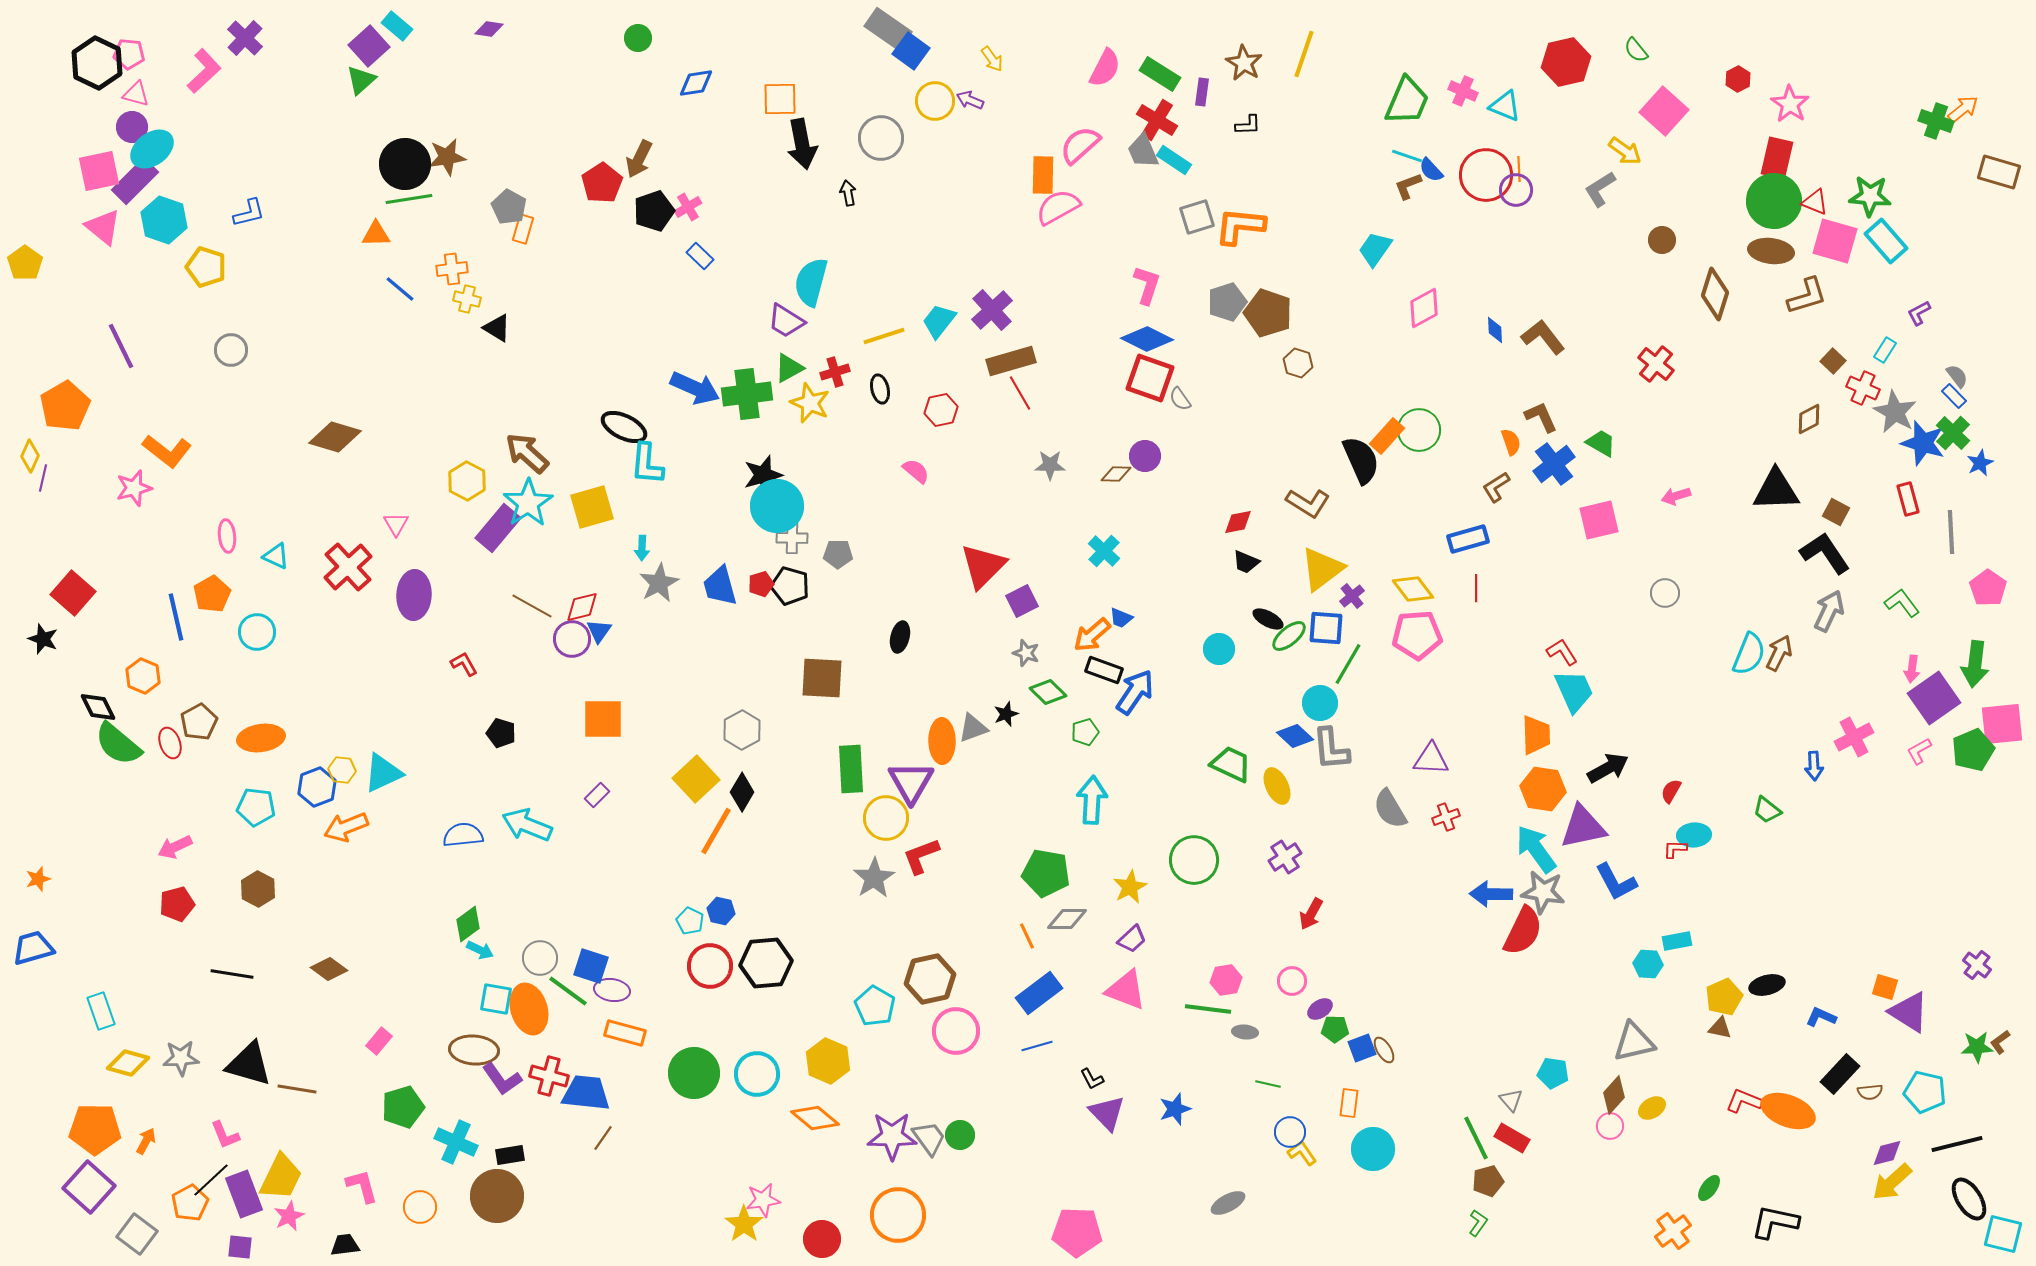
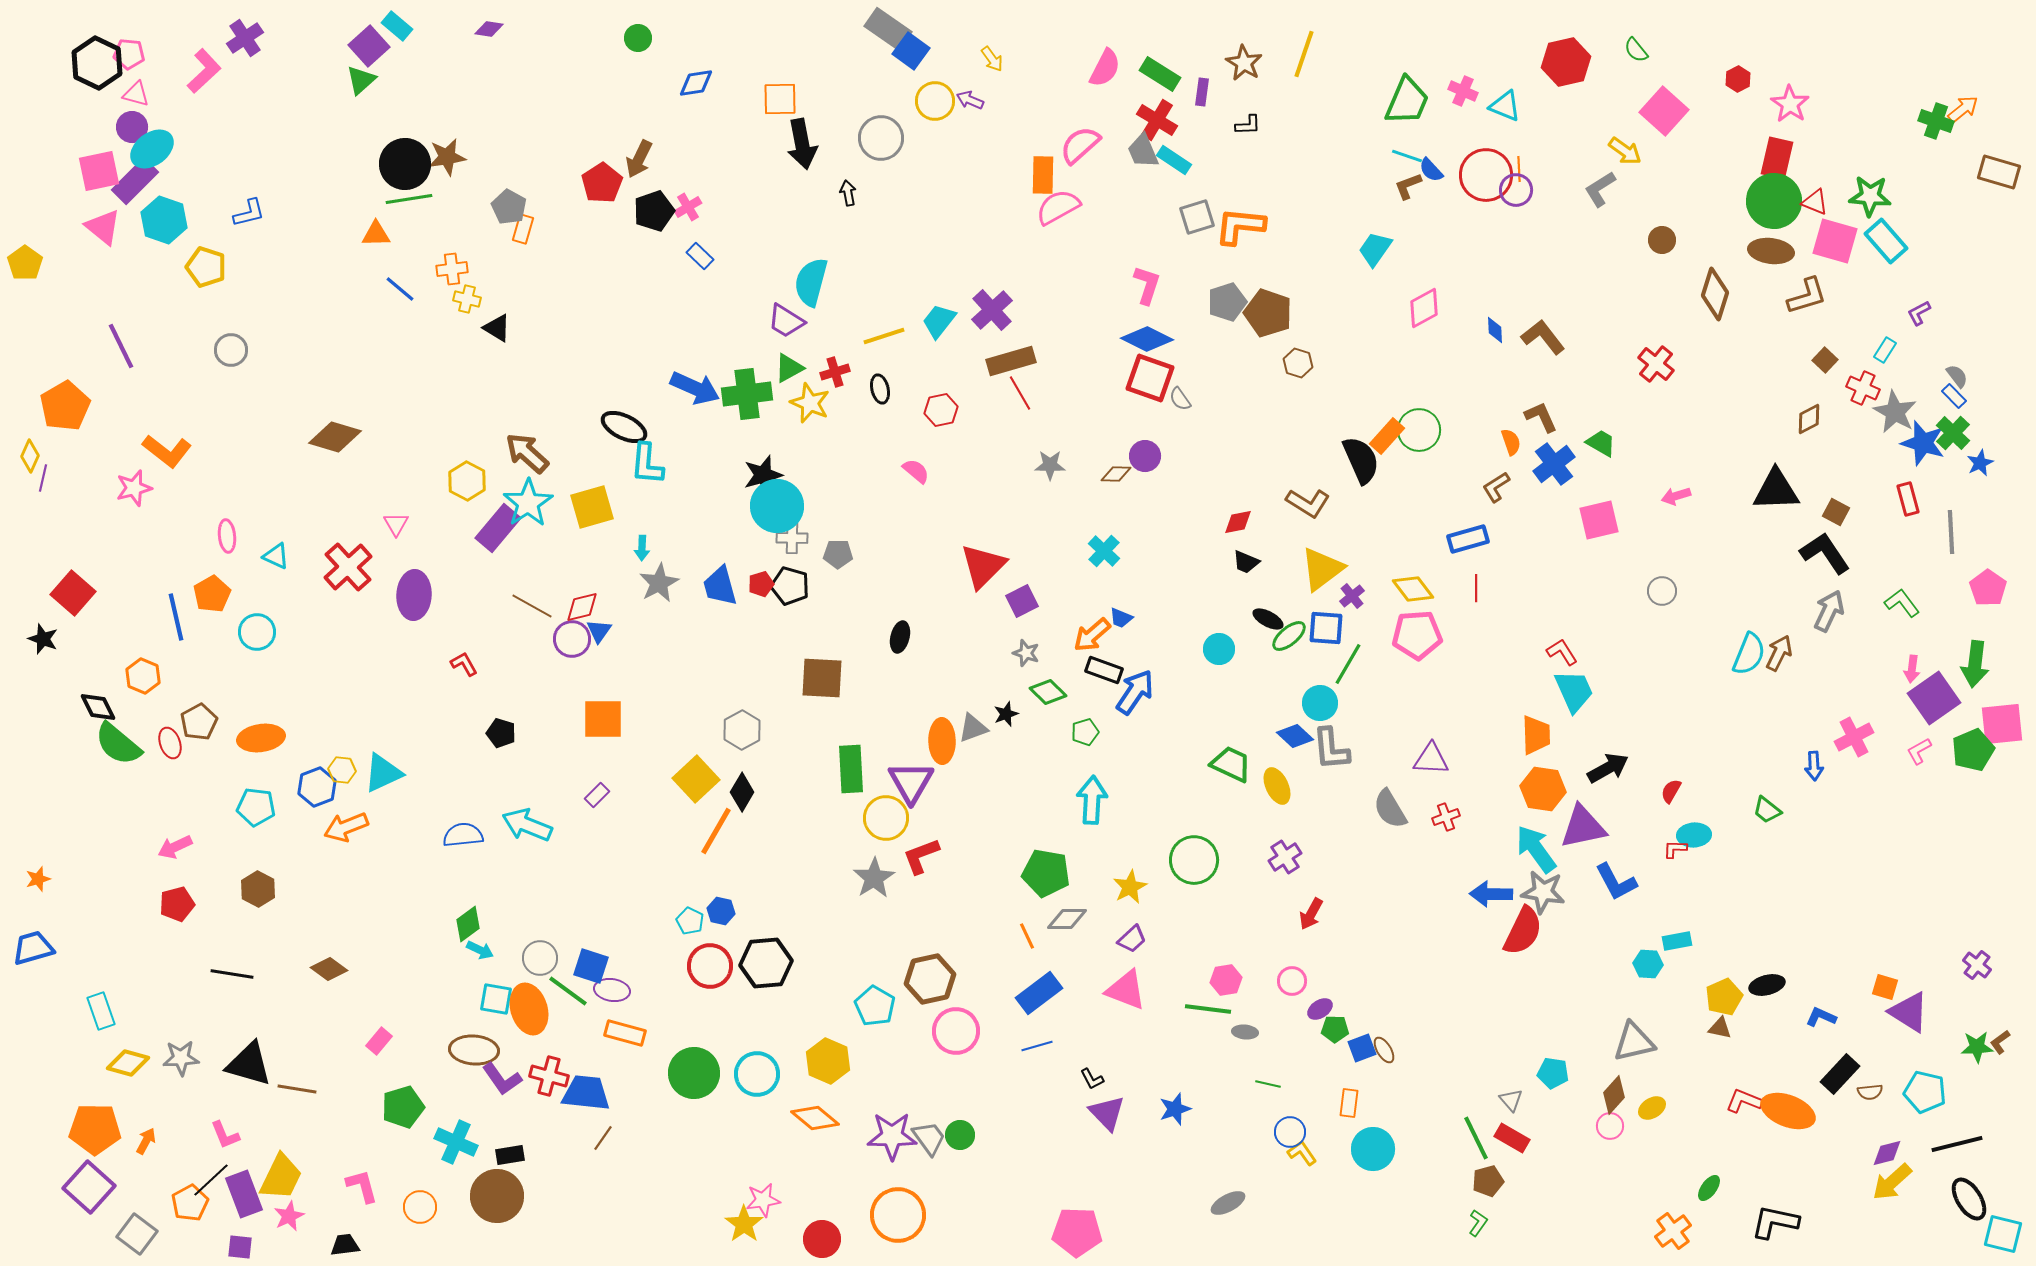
purple cross at (245, 38): rotated 12 degrees clockwise
brown square at (1833, 361): moved 8 px left, 1 px up
gray circle at (1665, 593): moved 3 px left, 2 px up
